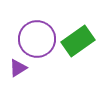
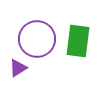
green rectangle: rotated 48 degrees counterclockwise
